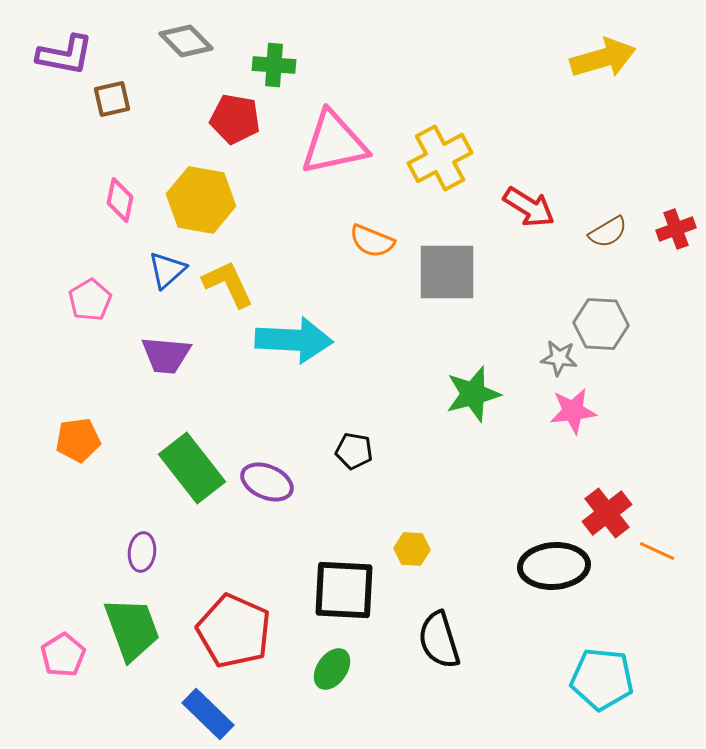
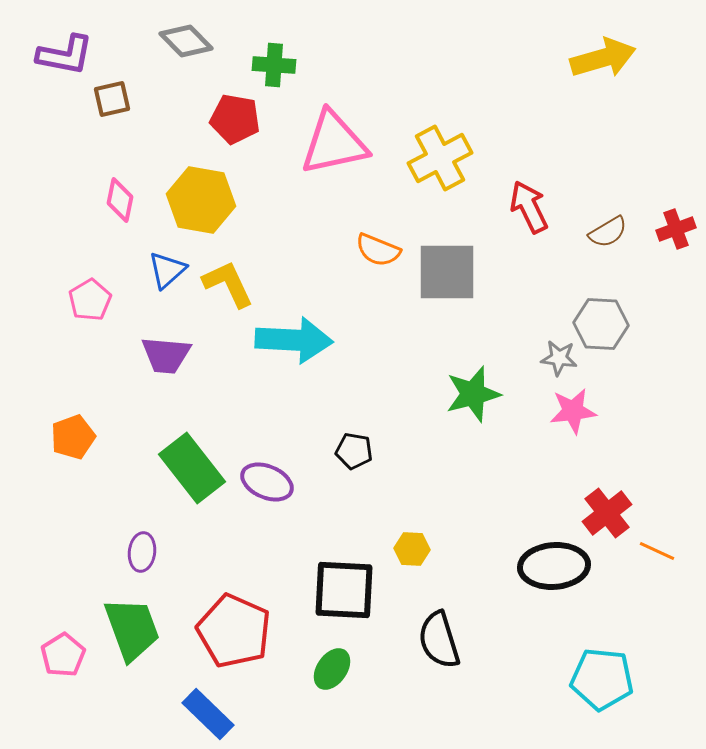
red arrow at (529, 207): rotated 148 degrees counterclockwise
orange semicircle at (372, 241): moved 6 px right, 9 px down
orange pentagon at (78, 440): moved 5 px left, 3 px up; rotated 12 degrees counterclockwise
